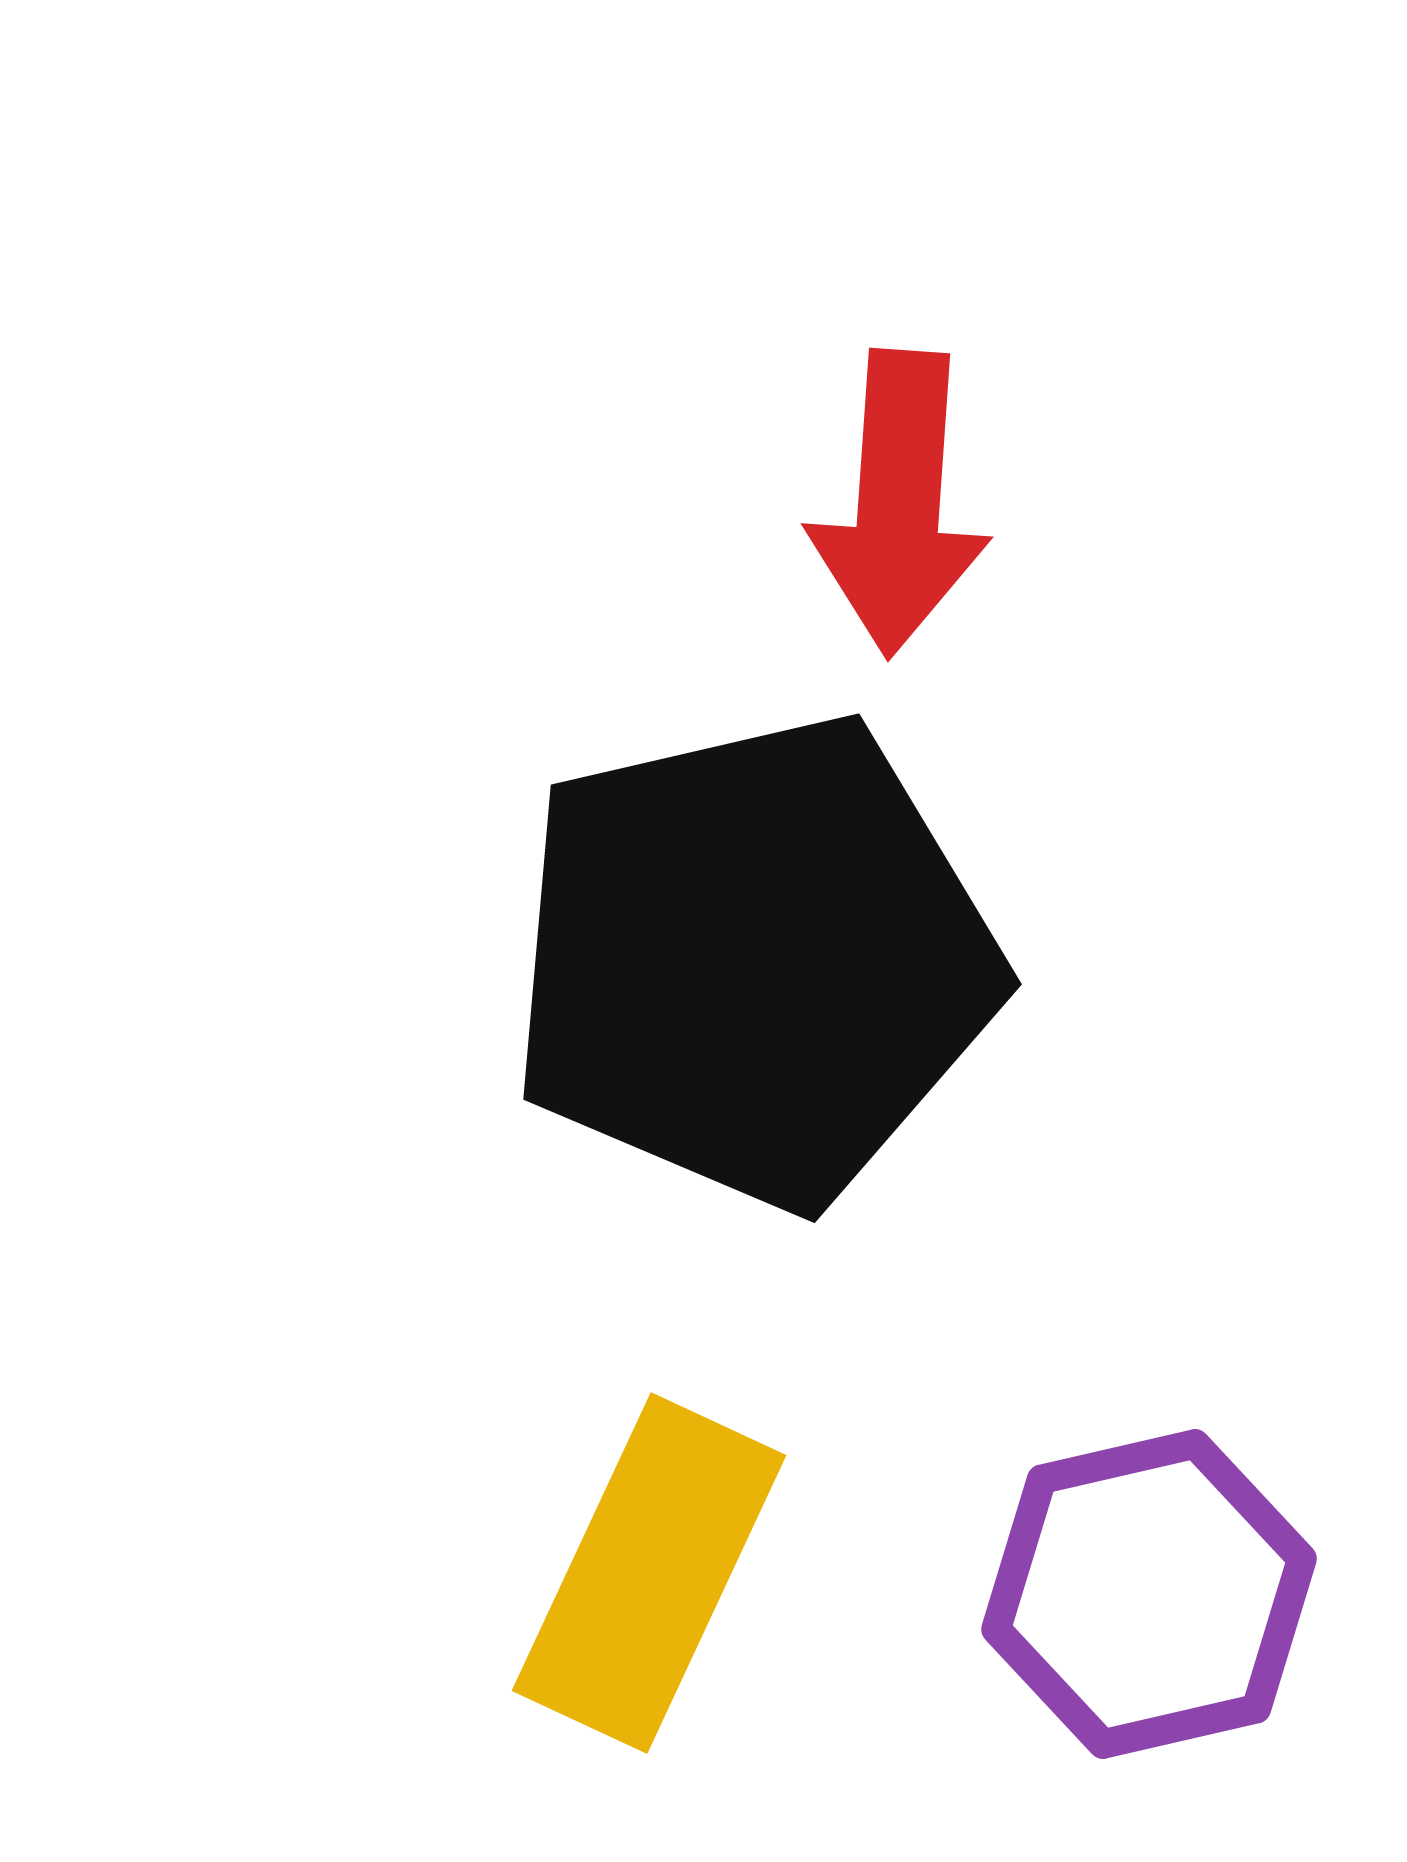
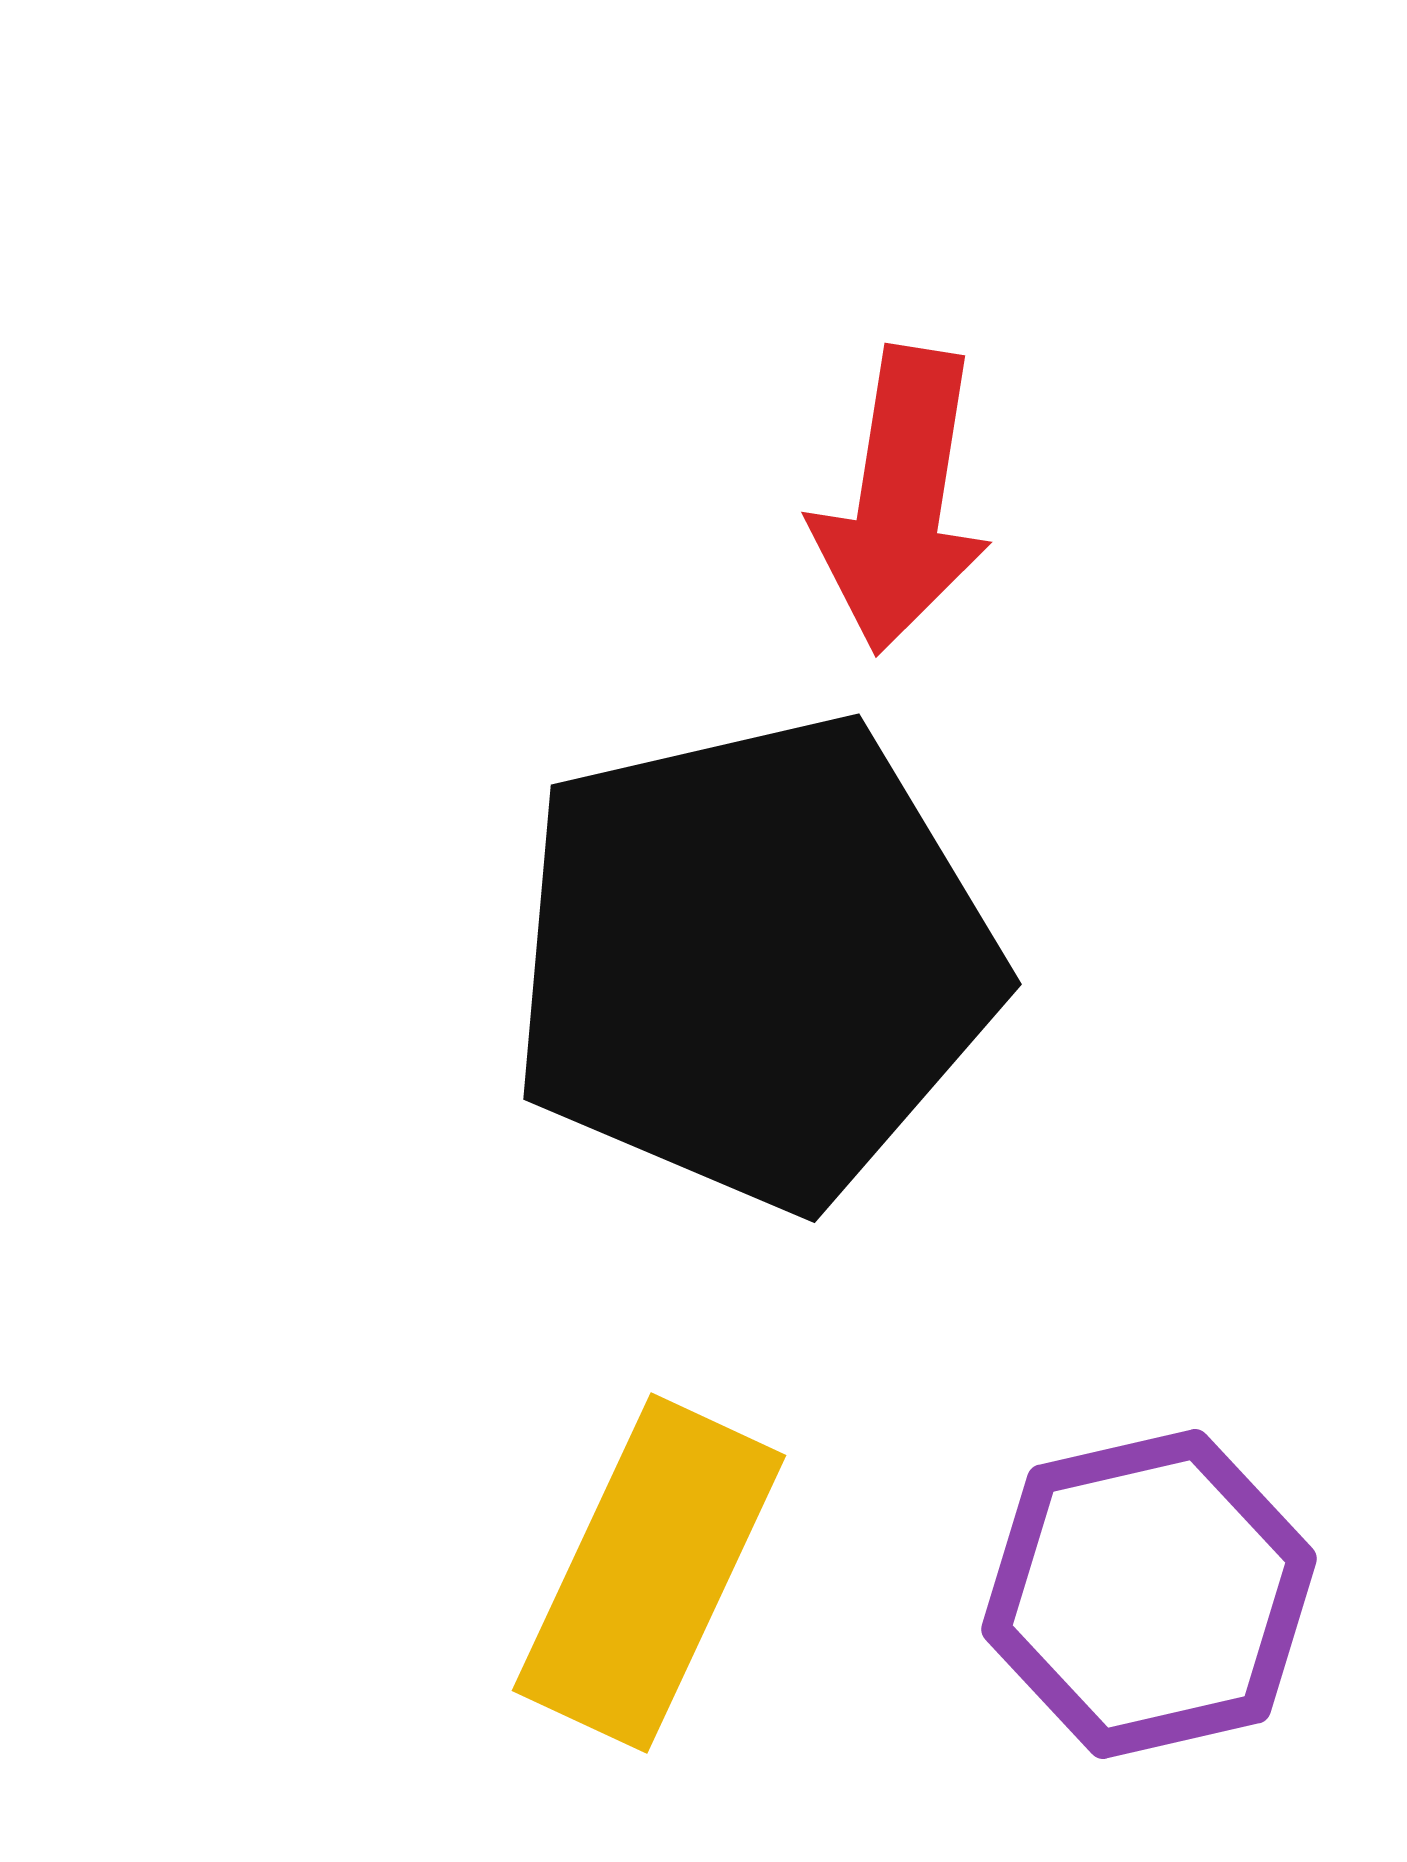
red arrow: moved 2 px right, 3 px up; rotated 5 degrees clockwise
